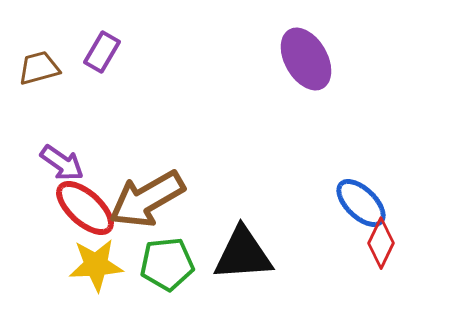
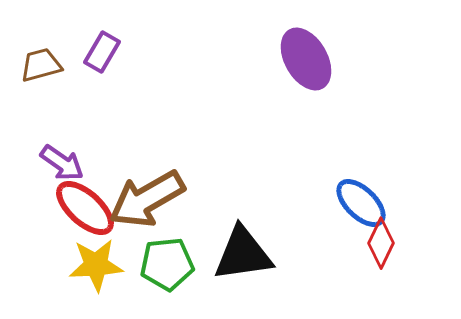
brown trapezoid: moved 2 px right, 3 px up
black triangle: rotated 4 degrees counterclockwise
